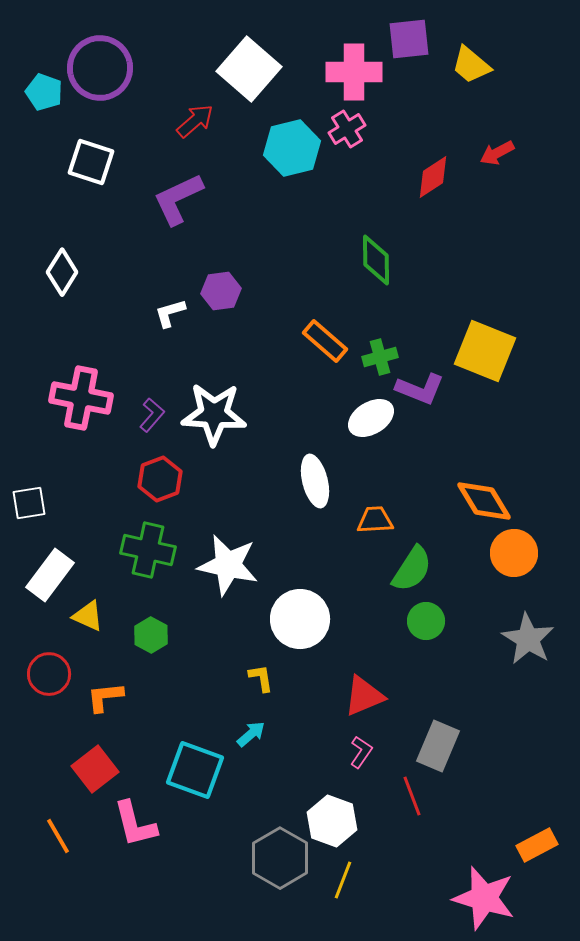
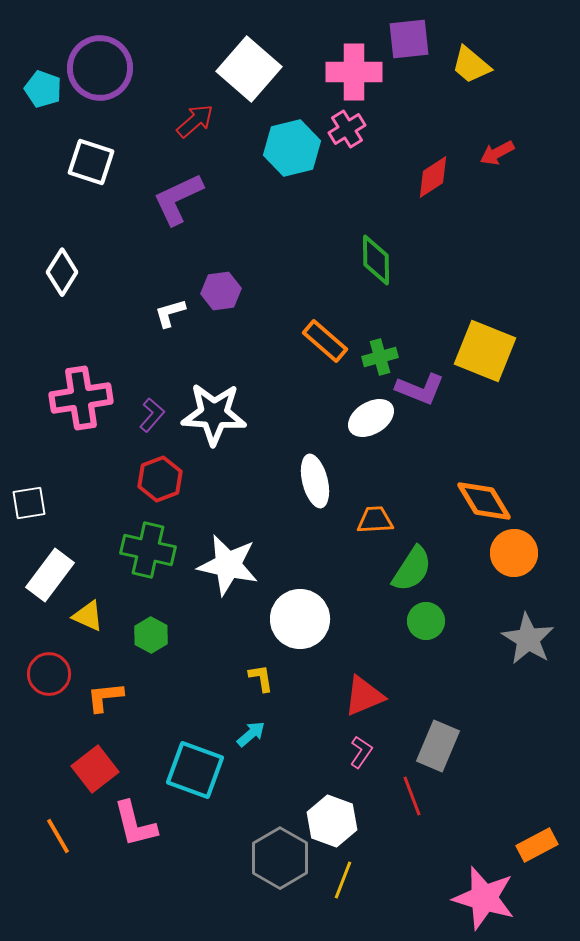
cyan pentagon at (44, 92): moved 1 px left, 3 px up
pink cross at (81, 398): rotated 20 degrees counterclockwise
